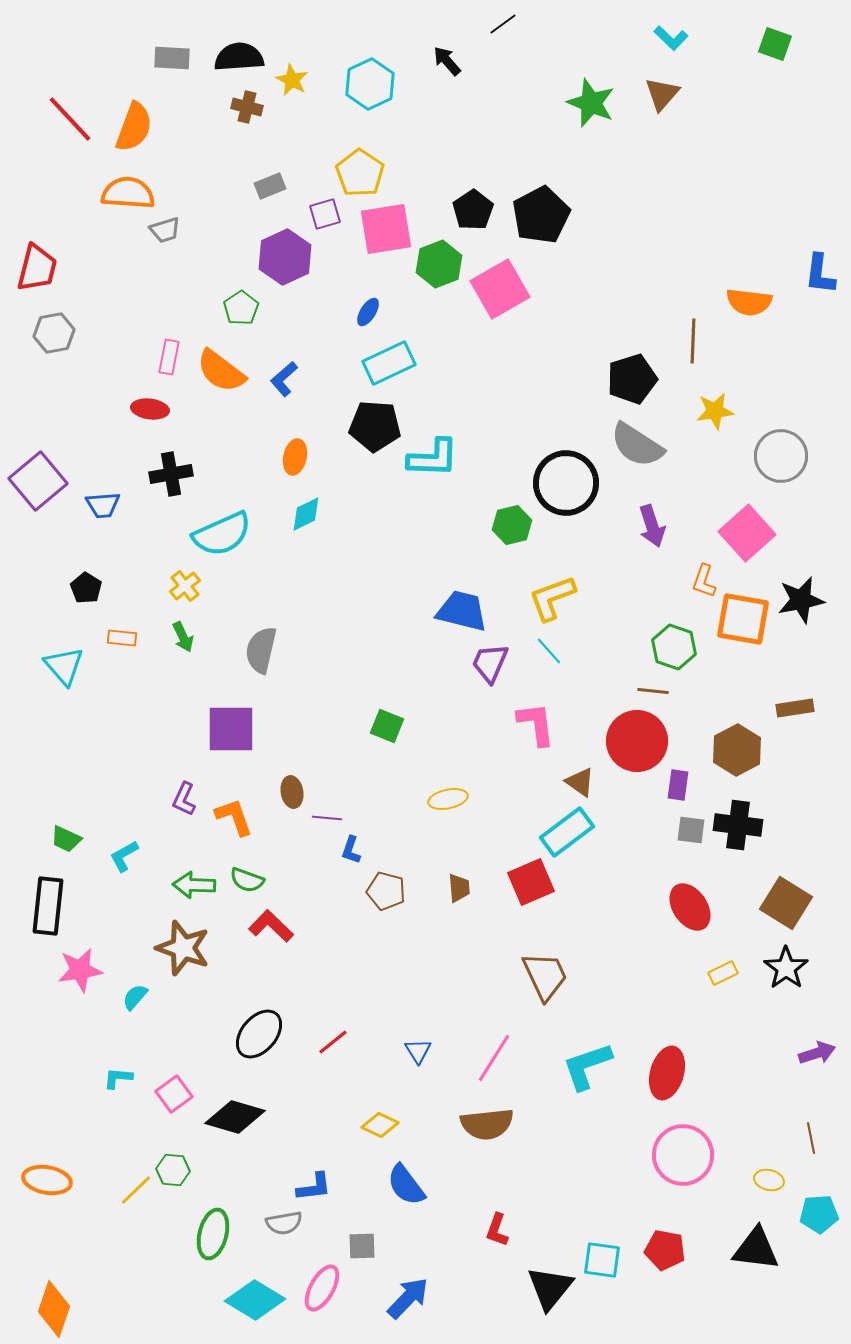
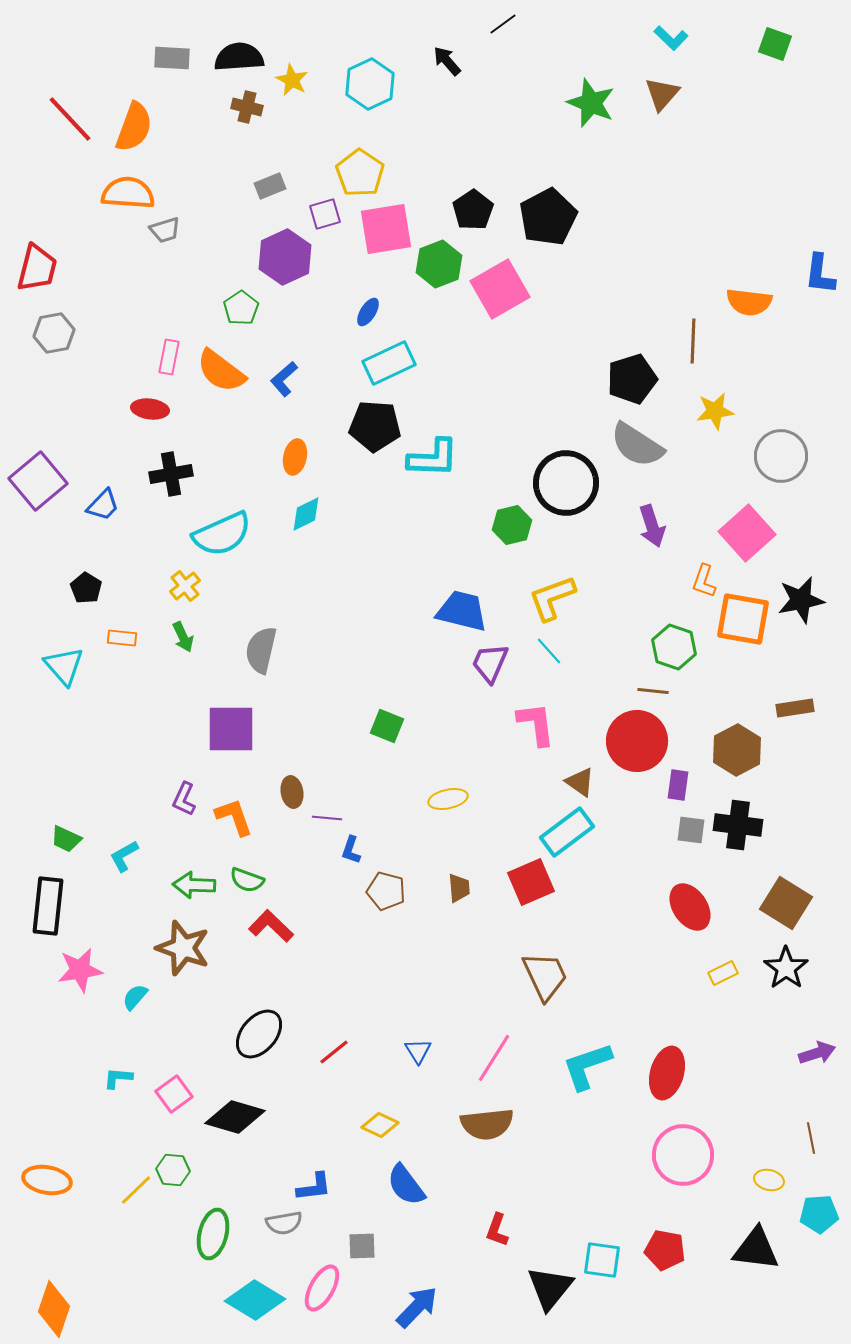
black pentagon at (541, 215): moved 7 px right, 2 px down
blue trapezoid at (103, 505): rotated 42 degrees counterclockwise
red line at (333, 1042): moved 1 px right, 10 px down
blue arrow at (408, 1298): moved 9 px right, 9 px down
